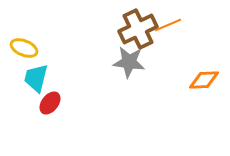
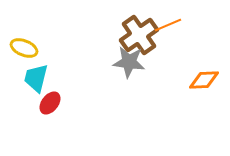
brown cross: moved 1 px right, 6 px down; rotated 9 degrees counterclockwise
